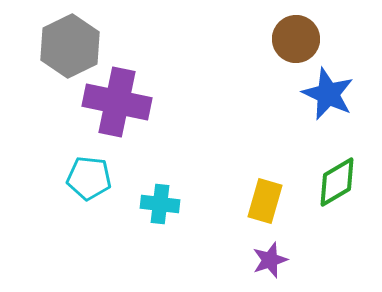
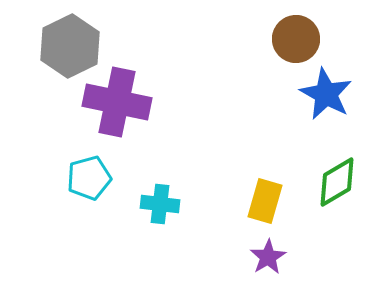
blue star: moved 2 px left; rotated 4 degrees clockwise
cyan pentagon: rotated 21 degrees counterclockwise
purple star: moved 2 px left, 3 px up; rotated 12 degrees counterclockwise
